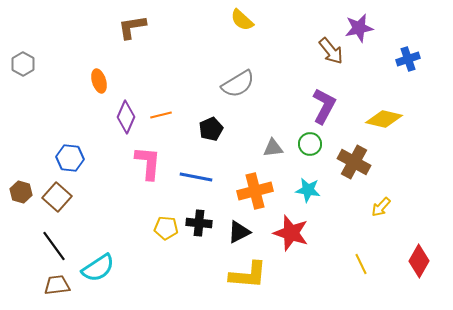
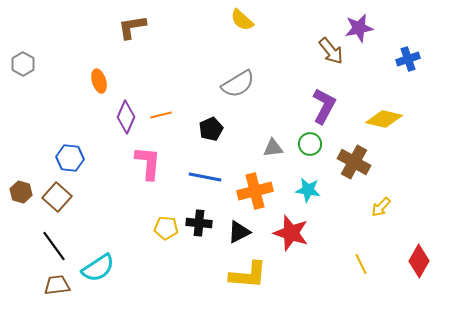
blue line: moved 9 px right
